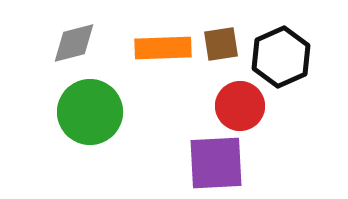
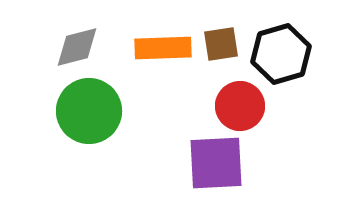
gray diamond: moved 3 px right, 4 px down
black hexagon: moved 3 px up; rotated 8 degrees clockwise
green circle: moved 1 px left, 1 px up
